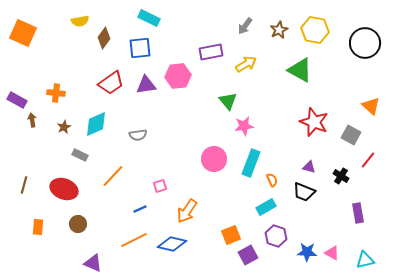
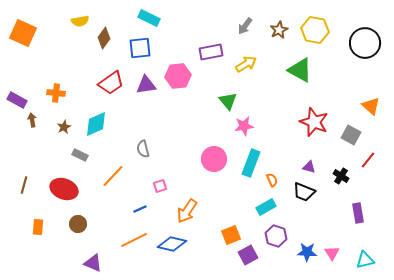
gray semicircle at (138, 135): moved 5 px right, 14 px down; rotated 84 degrees clockwise
pink triangle at (332, 253): rotated 28 degrees clockwise
